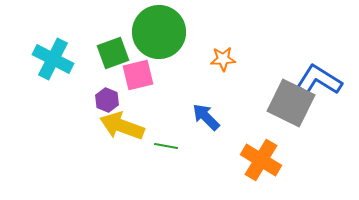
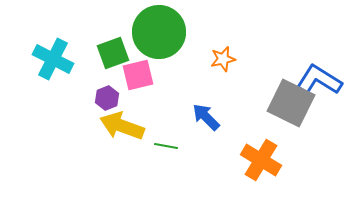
orange star: rotated 10 degrees counterclockwise
purple hexagon: moved 2 px up; rotated 15 degrees clockwise
